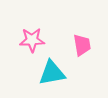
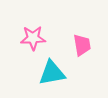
pink star: moved 1 px right, 2 px up
